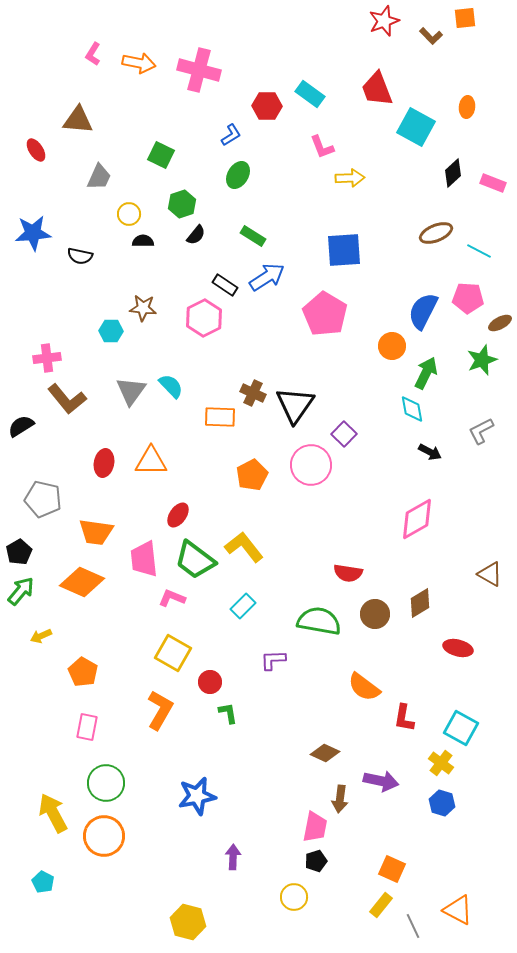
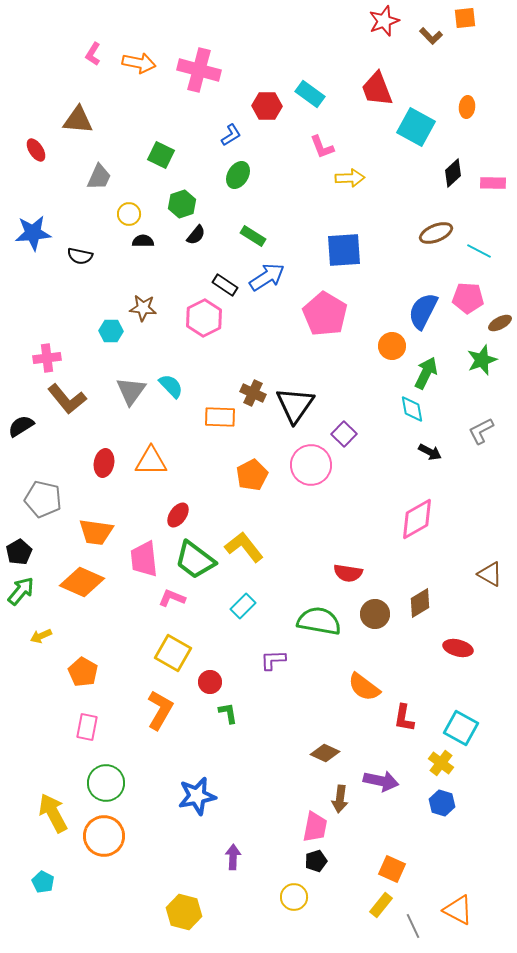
pink rectangle at (493, 183): rotated 20 degrees counterclockwise
yellow hexagon at (188, 922): moved 4 px left, 10 px up
